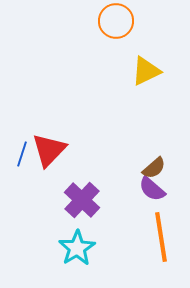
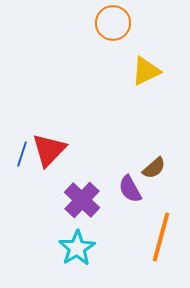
orange circle: moved 3 px left, 2 px down
purple semicircle: moved 22 px left; rotated 20 degrees clockwise
orange line: rotated 24 degrees clockwise
